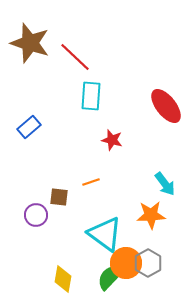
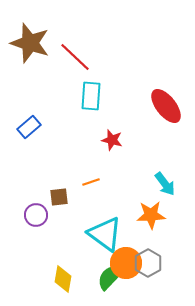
brown square: rotated 12 degrees counterclockwise
